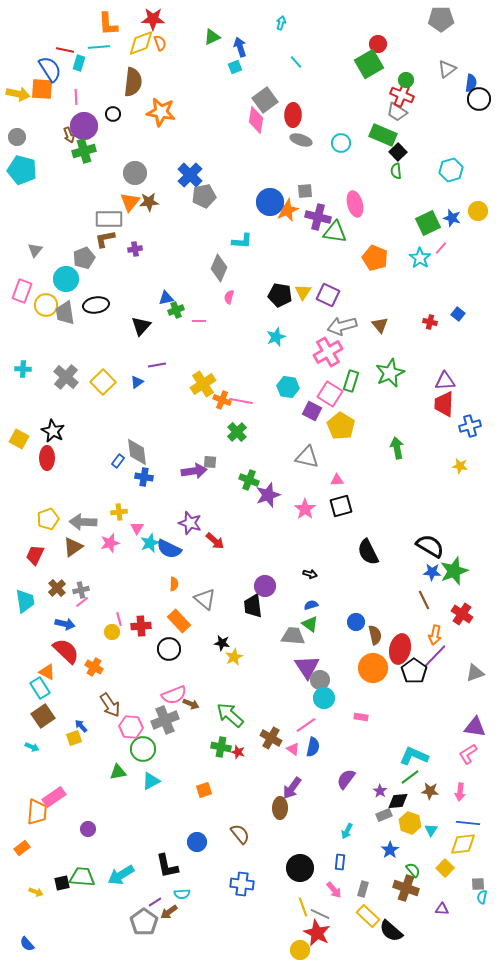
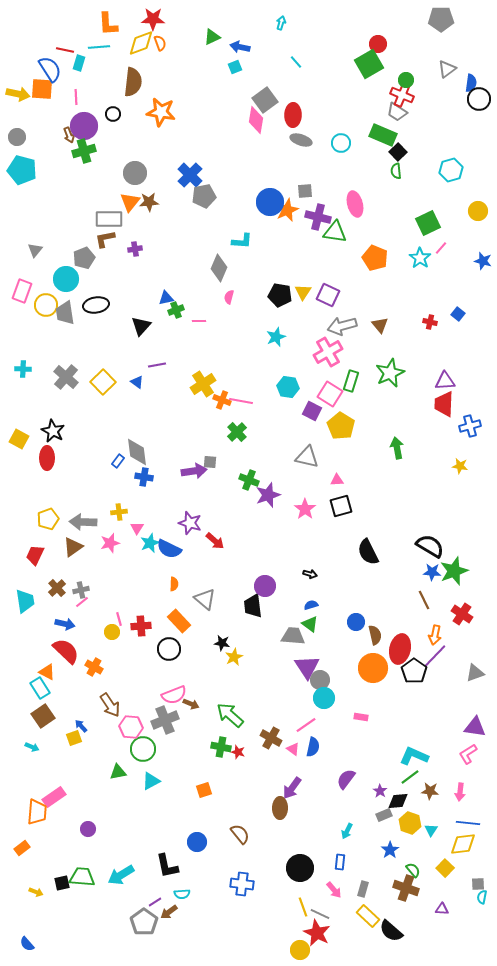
blue arrow at (240, 47): rotated 60 degrees counterclockwise
blue star at (452, 218): moved 31 px right, 43 px down
blue triangle at (137, 382): rotated 48 degrees counterclockwise
